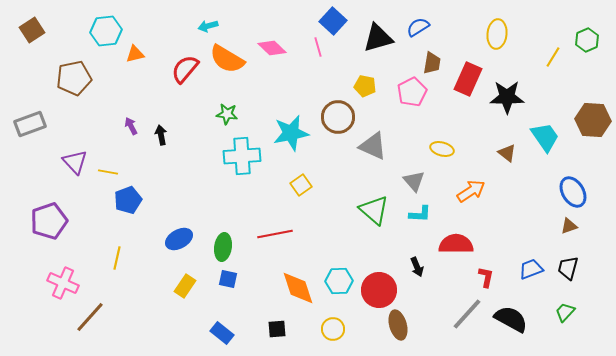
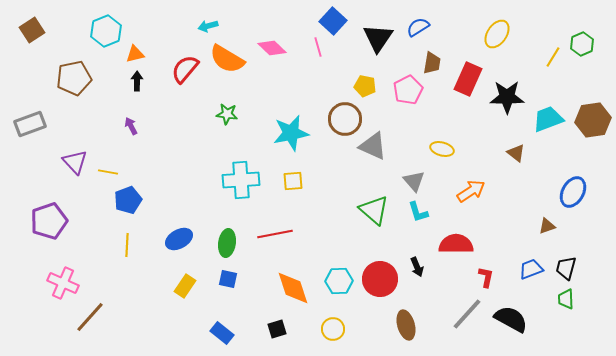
cyan hexagon at (106, 31): rotated 16 degrees counterclockwise
yellow ellipse at (497, 34): rotated 28 degrees clockwise
black triangle at (378, 38): rotated 40 degrees counterclockwise
green hexagon at (587, 40): moved 5 px left, 4 px down
pink pentagon at (412, 92): moved 4 px left, 2 px up
brown circle at (338, 117): moved 7 px right, 2 px down
brown hexagon at (593, 120): rotated 12 degrees counterclockwise
black arrow at (161, 135): moved 24 px left, 54 px up; rotated 12 degrees clockwise
cyan trapezoid at (545, 137): moved 3 px right, 18 px up; rotated 76 degrees counterclockwise
brown triangle at (507, 153): moved 9 px right
cyan cross at (242, 156): moved 1 px left, 24 px down
yellow square at (301, 185): moved 8 px left, 4 px up; rotated 30 degrees clockwise
blue ellipse at (573, 192): rotated 60 degrees clockwise
cyan L-shape at (420, 214): moved 2 px left, 2 px up; rotated 70 degrees clockwise
brown triangle at (569, 226): moved 22 px left
green ellipse at (223, 247): moved 4 px right, 4 px up
yellow line at (117, 258): moved 10 px right, 13 px up; rotated 10 degrees counterclockwise
black trapezoid at (568, 268): moved 2 px left
orange diamond at (298, 288): moved 5 px left
red circle at (379, 290): moved 1 px right, 11 px up
green trapezoid at (565, 312): moved 1 px right, 13 px up; rotated 45 degrees counterclockwise
brown ellipse at (398, 325): moved 8 px right
black square at (277, 329): rotated 12 degrees counterclockwise
